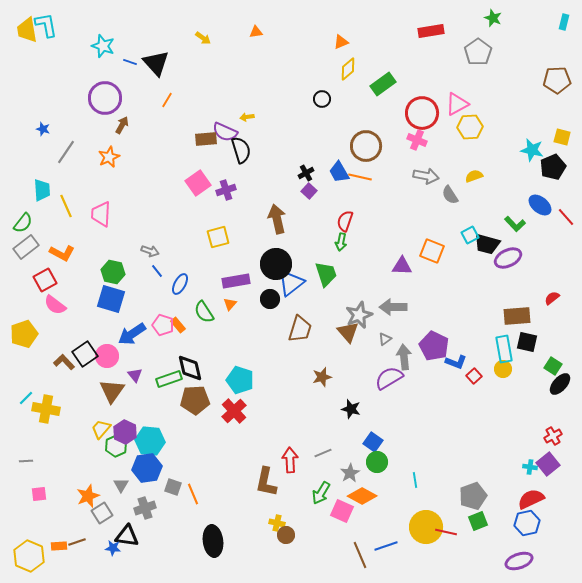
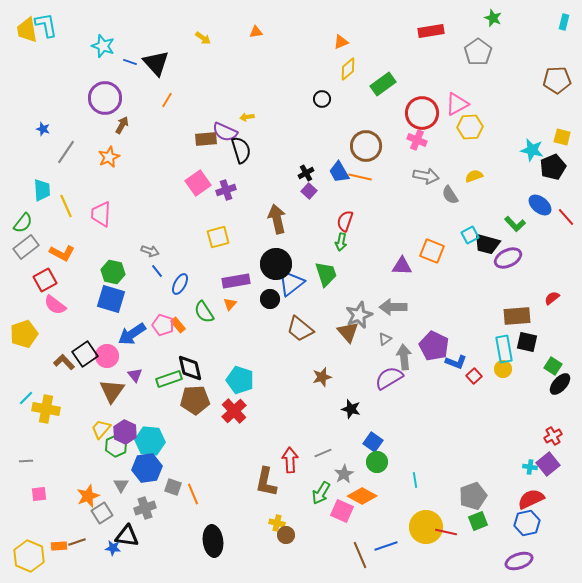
brown trapezoid at (300, 329): rotated 112 degrees clockwise
gray star at (350, 473): moved 6 px left, 1 px down
